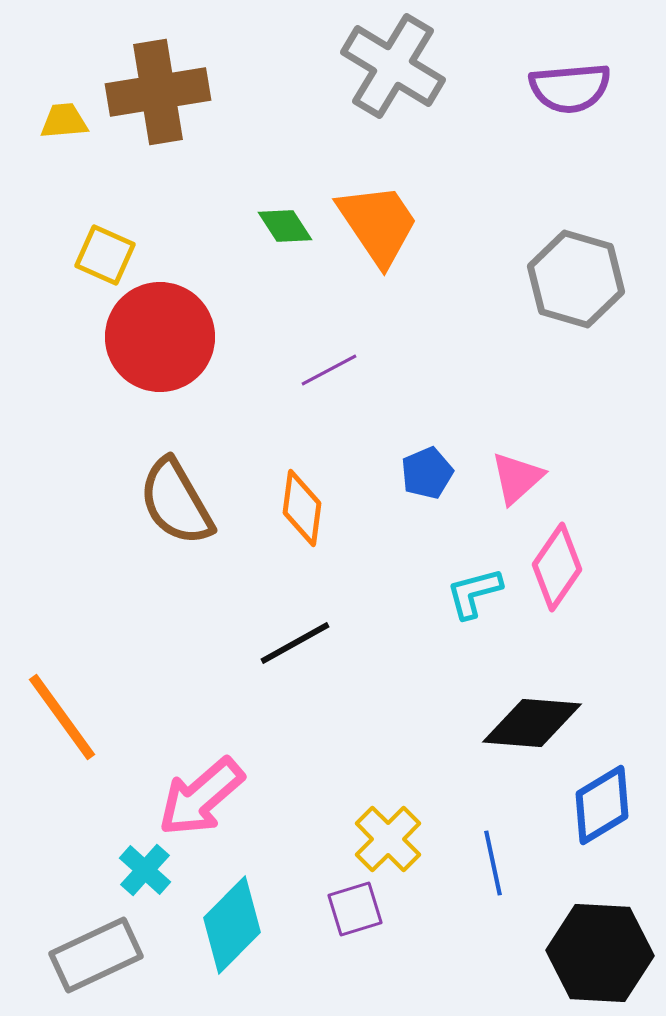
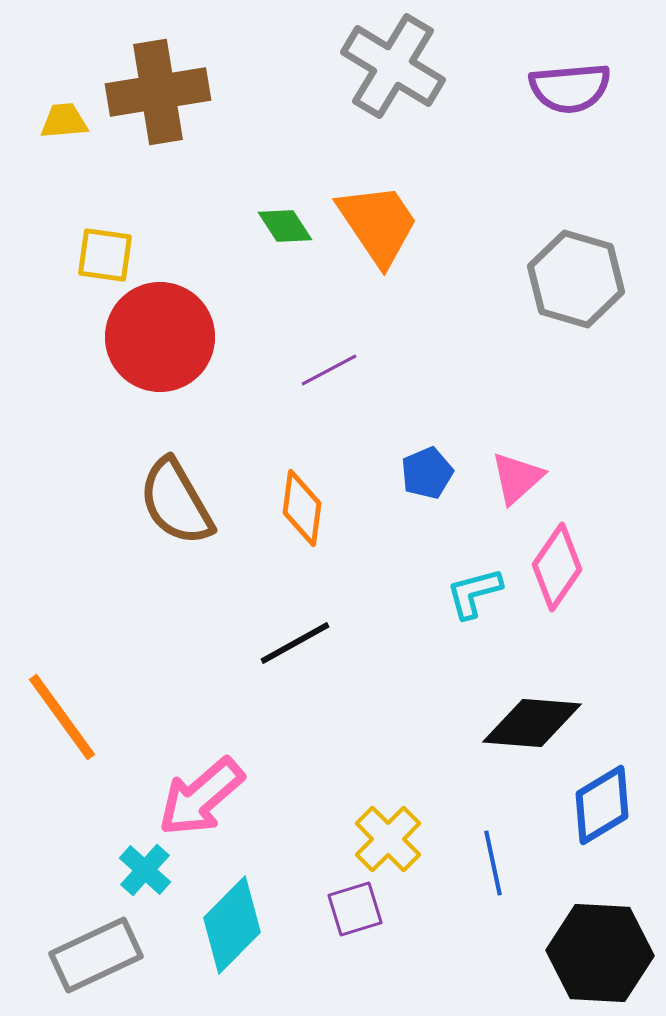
yellow square: rotated 16 degrees counterclockwise
